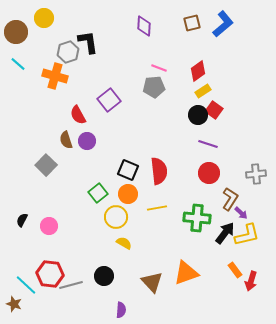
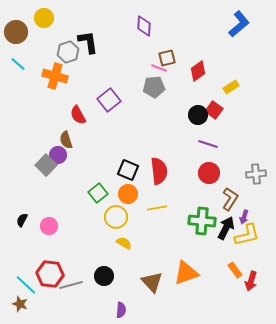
brown square at (192, 23): moved 25 px left, 35 px down
blue L-shape at (223, 24): moved 16 px right
yellow rectangle at (203, 91): moved 28 px right, 4 px up
purple circle at (87, 141): moved 29 px left, 14 px down
purple arrow at (241, 213): moved 3 px right, 4 px down; rotated 64 degrees clockwise
green cross at (197, 218): moved 5 px right, 3 px down
black arrow at (225, 233): moved 1 px right, 5 px up; rotated 10 degrees counterclockwise
brown star at (14, 304): moved 6 px right
